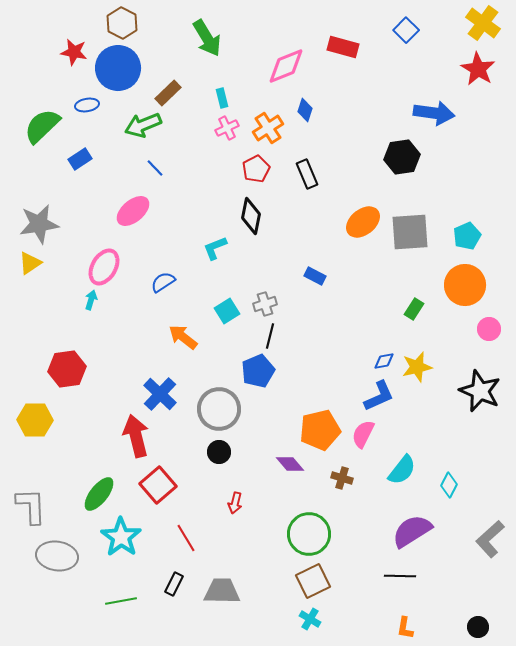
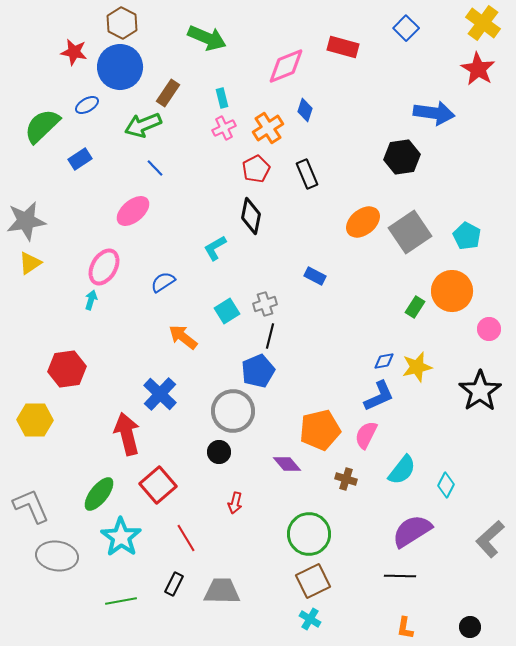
blue square at (406, 30): moved 2 px up
green arrow at (207, 38): rotated 36 degrees counterclockwise
blue circle at (118, 68): moved 2 px right, 1 px up
brown rectangle at (168, 93): rotated 12 degrees counterclockwise
blue ellipse at (87, 105): rotated 20 degrees counterclockwise
pink cross at (227, 128): moved 3 px left
gray star at (39, 224): moved 13 px left, 3 px up
gray square at (410, 232): rotated 30 degrees counterclockwise
cyan pentagon at (467, 236): rotated 20 degrees counterclockwise
cyan L-shape at (215, 248): rotated 8 degrees counterclockwise
orange circle at (465, 285): moved 13 px left, 6 px down
green rectangle at (414, 309): moved 1 px right, 2 px up
black star at (480, 391): rotated 15 degrees clockwise
gray circle at (219, 409): moved 14 px right, 2 px down
pink semicircle at (363, 434): moved 3 px right, 1 px down
red arrow at (136, 436): moved 9 px left, 2 px up
purple diamond at (290, 464): moved 3 px left
brown cross at (342, 478): moved 4 px right, 1 px down
cyan diamond at (449, 485): moved 3 px left
gray L-shape at (31, 506): rotated 21 degrees counterclockwise
black circle at (478, 627): moved 8 px left
